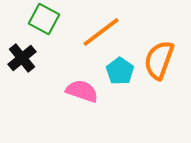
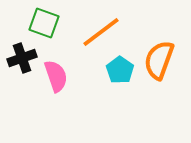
green square: moved 4 px down; rotated 8 degrees counterclockwise
black cross: rotated 20 degrees clockwise
cyan pentagon: moved 1 px up
pink semicircle: moved 26 px left, 15 px up; rotated 52 degrees clockwise
